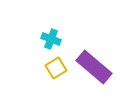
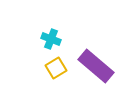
purple rectangle: moved 2 px right, 1 px up
